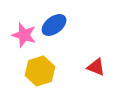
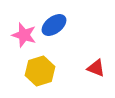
red triangle: moved 1 px down
